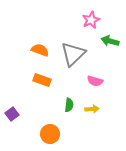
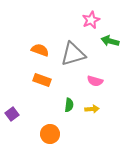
gray triangle: rotated 28 degrees clockwise
